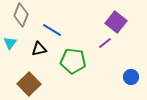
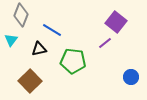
cyan triangle: moved 1 px right, 3 px up
brown square: moved 1 px right, 3 px up
